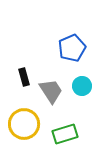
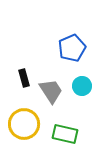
black rectangle: moved 1 px down
green rectangle: rotated 30 degrees clockwise
